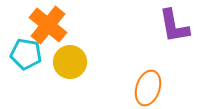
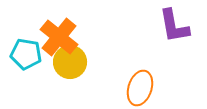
orange cross: moved 11 px right, 12 px down
orange ellipse: moved 8 px left
